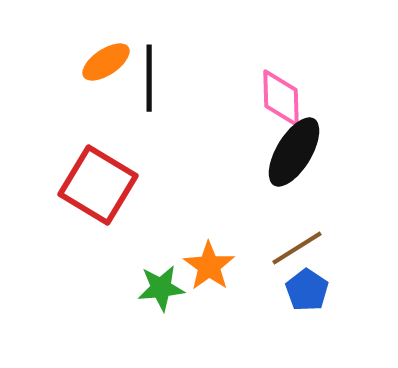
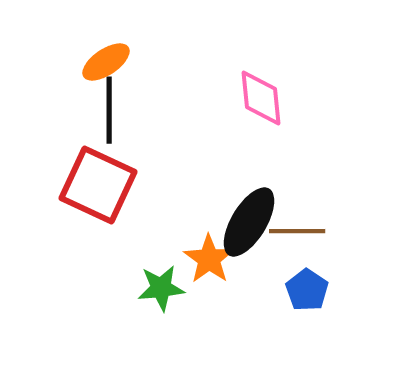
black line: moved 40 px left, 32 px down
pink diamond: moved 20 px left; rotated 4 degrees counterclockwise
black ellipse: moved 45 px left, 70 px down
red square: rotated 6 degrees counterclockwise
brown line: moved 17 px up; rotated 32 degrees clockwise
orange star: moved 7 px up
